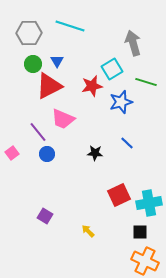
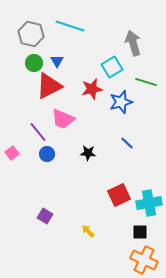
gray hexagon: moved 2 px right, 1 px down; rotated 15 degrees clockwise
green circle: moved 1 px right, 1 px up
cyan square: moved 2 px up
red star: moved 3 px down
black star: moved 7 px left
orange cross: moved 1 px left, 1 px up
